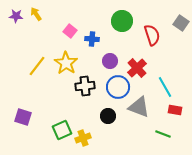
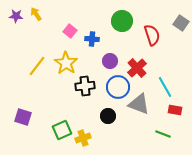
gray triangle: moved 3 px up
